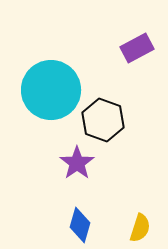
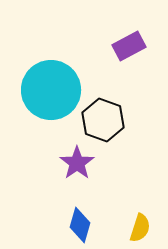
purple rectangle: moved 8 px left, 2 px up
